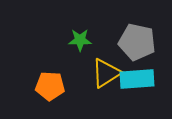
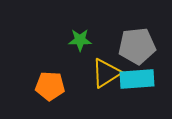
gray pentagon: moved 4 px down; rotated 18 degrees counterclockwise
